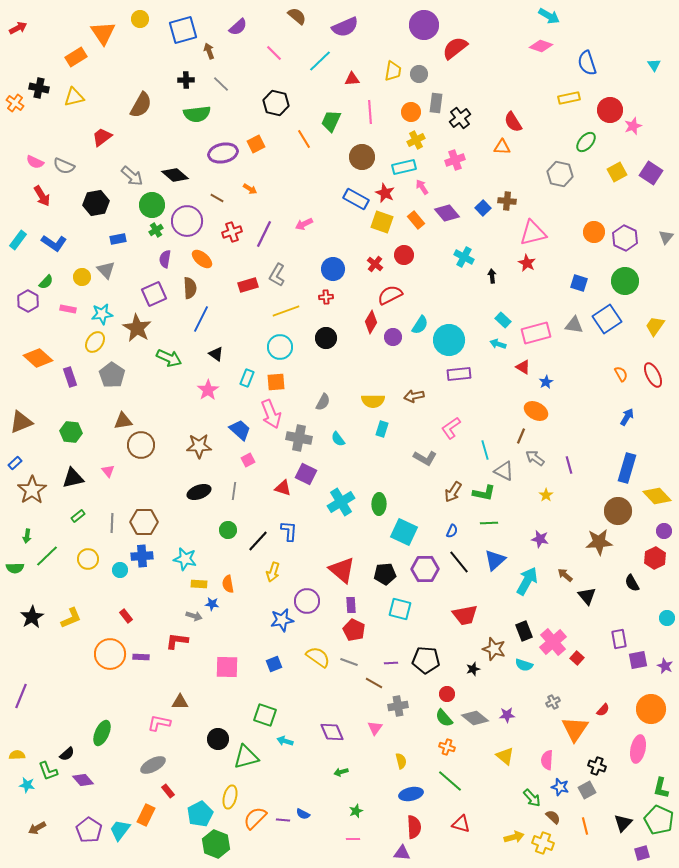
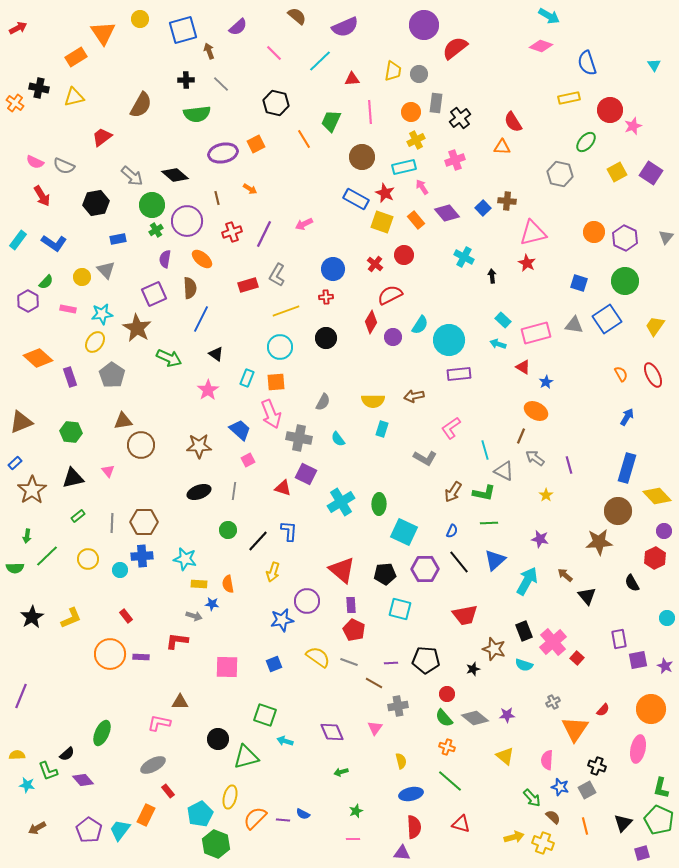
brown line at (217, 198): rotated 48 degrees clockwise
